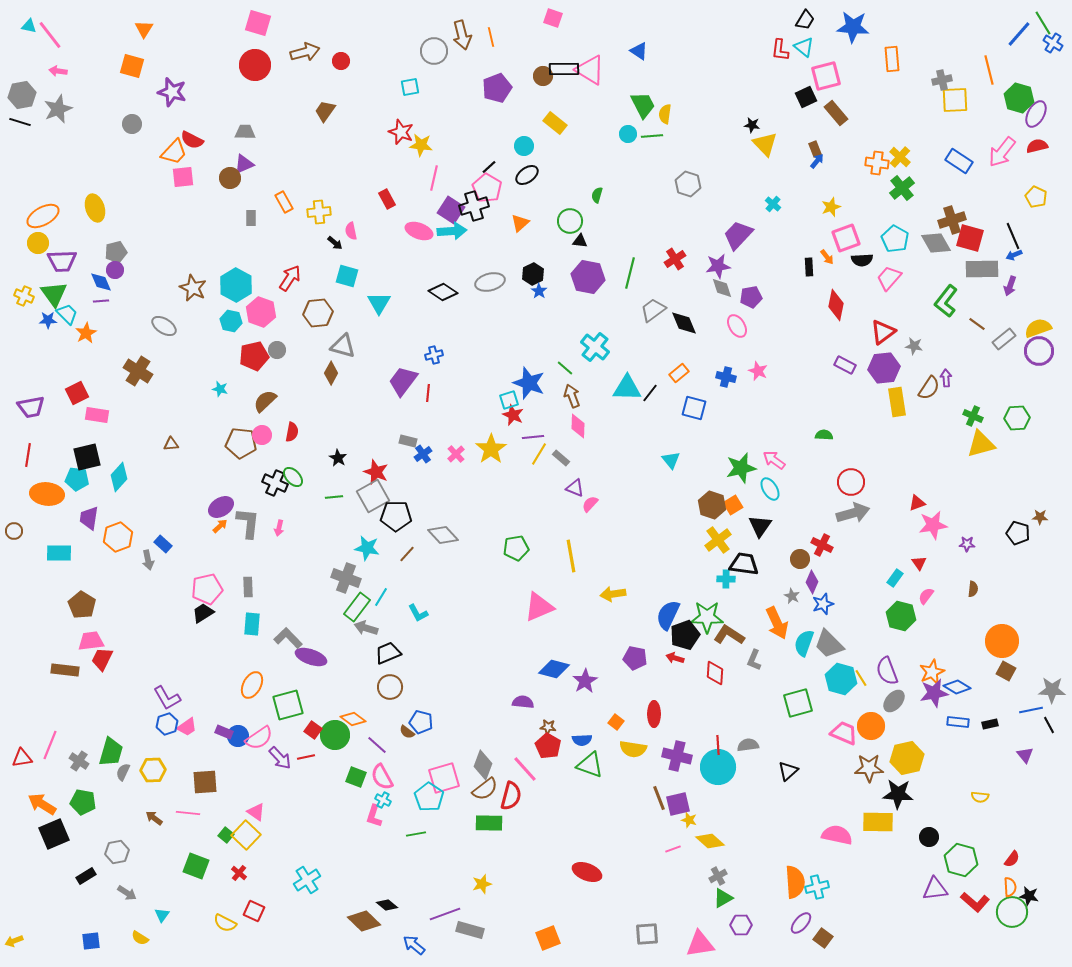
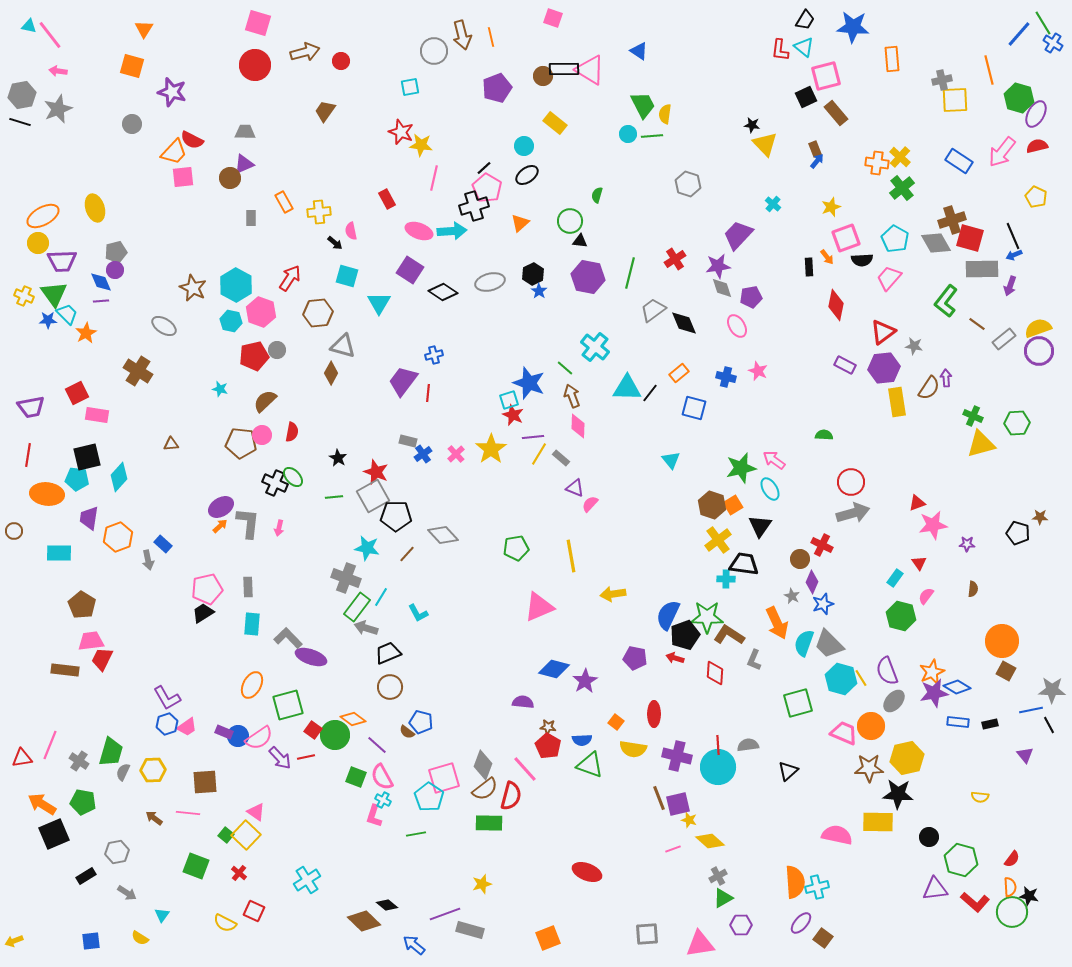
black line at (489, 167): moved 5 px left, 1 px down
purple square at (451, 210): moved 41 px left, 60 px down
green hexagon at (1017, 418): moved 5 px down
